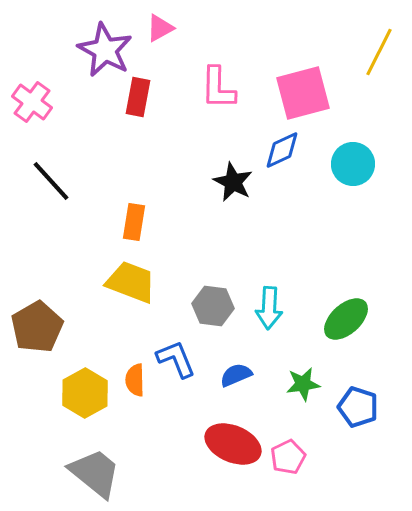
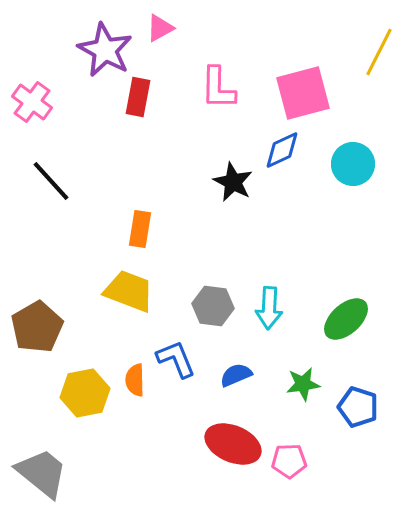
orange rectangle: moved 6 px right, 7 px down
yellow trapezoid: moved 2 px left, 9 px down
yellow hexagon: rotated 18 degrees clockwise
pink pentagon: moved 1 px right, 4 px down; rotated 24 degrees clockwise
gray trapezoid: moved 53 px left
